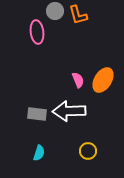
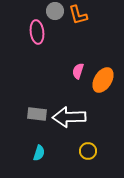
pink semicircle: moved 9 px up; rotated 140 degrees counterclockwise
white arrow: moved 6 px down
